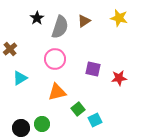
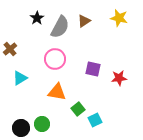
gray semicircle: rotated 10 degrees clockwise
orange triangle: rotated 24 degrees clockwise
